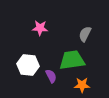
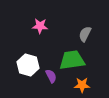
pink star: moved 2 px up
white hexagon: rotated 10 degrees clockwise
